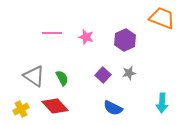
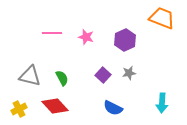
gray triangle: moved 4 px left; rotated 20 degrees counterclockwise
yellow cross: moved 2 px left
